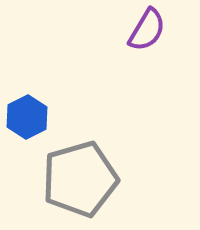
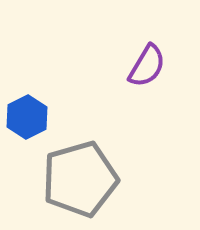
purple semicircle: moved 36 px down
